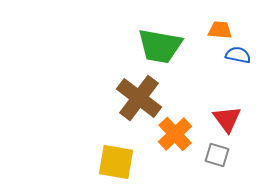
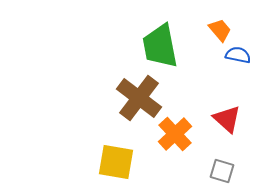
orange trapezoid: rotated 45 degrees clockwise
green trapezoid: rotated 69 degrees clockwise
red triangle: rotated 12 degrees counterclockwise
gray square: moved 5 px right, 16 px down
